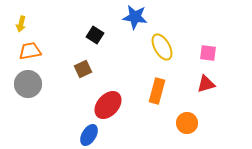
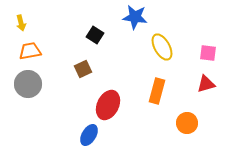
yellow arrow: moved 1 px up; rotated 28 degrees counterclockwise
red ellipse: rotated 16 degrees counterclockwise
